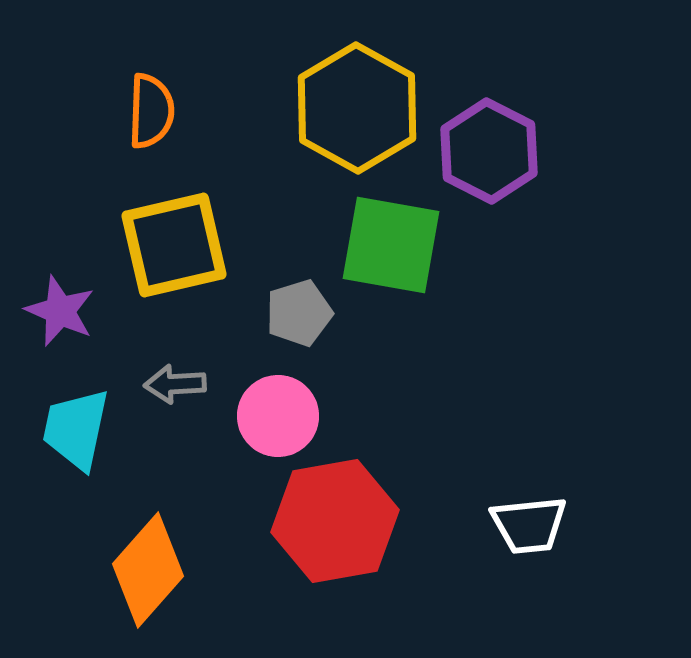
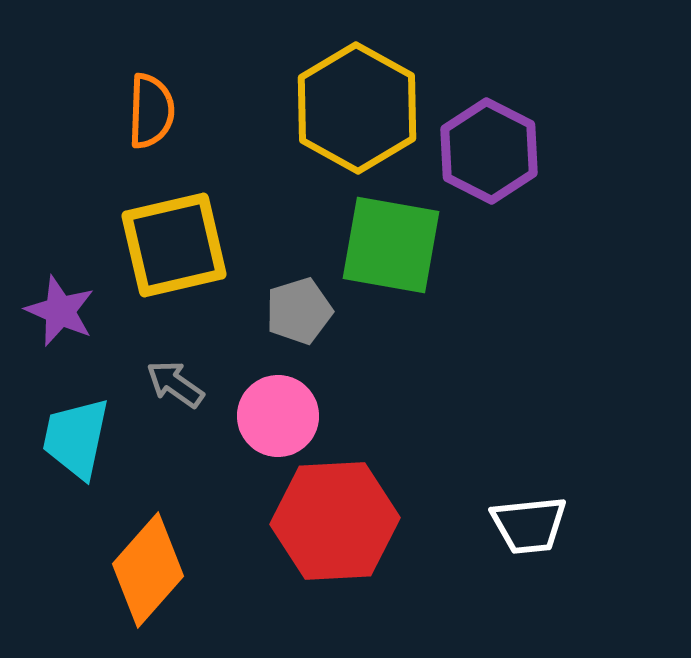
gray pentagon: moved 2 px up
gray arrow: rotated 38 degrees clockwise
cyan trapezoid: moved 9 px down
red hexagon: rotated 7 degrees clockwise
